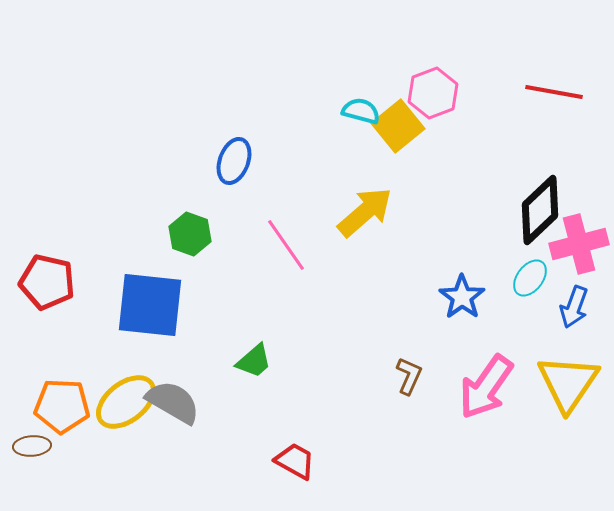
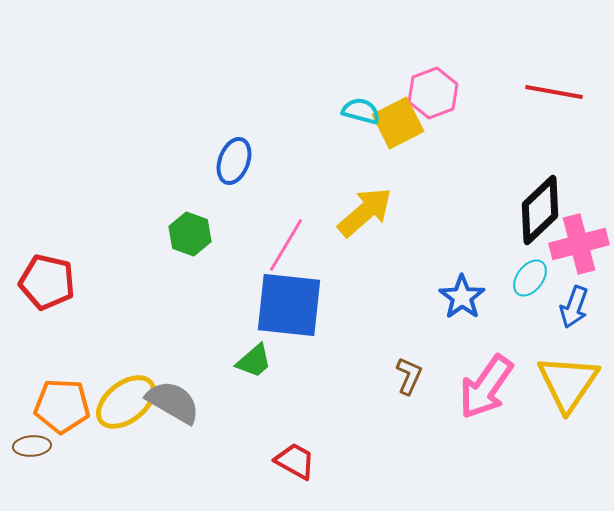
yellow square: moved 3 px up; rotated 12 degrees clockwise
pink line: rotated 66 degrees clockwise
blue square: moved 139 px right
